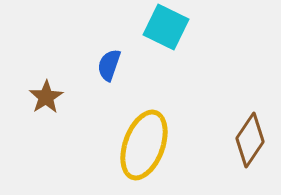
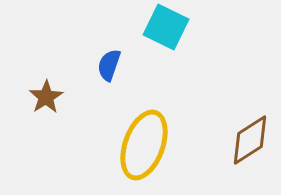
brown diamond: rotated 24 degrees clockwise
